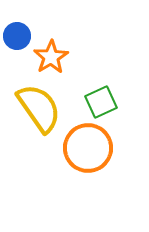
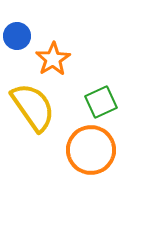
orange star: moved 2 px right, 2 px down
yellow semicircle: moved 6 px left, 1 px up
orange circle: moved 3 px right, 2 px down
